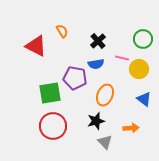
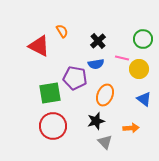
red triangle: moved 3 px right
